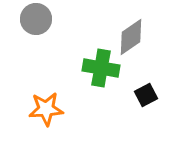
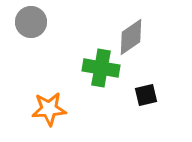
gray circle: moved 5 px left, 3 px down
black square: rotated 15 degrees clockwise
orange star: moved 3 px right
